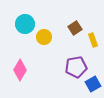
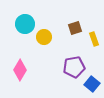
brown square: rotated 16 degrees clockwise
yellow rectangle: moved 1 px right, 1 px up
purple pentagon: moved 2 px left
blue square: moved 1 px left; rotated 21 degrees counterclockwise
